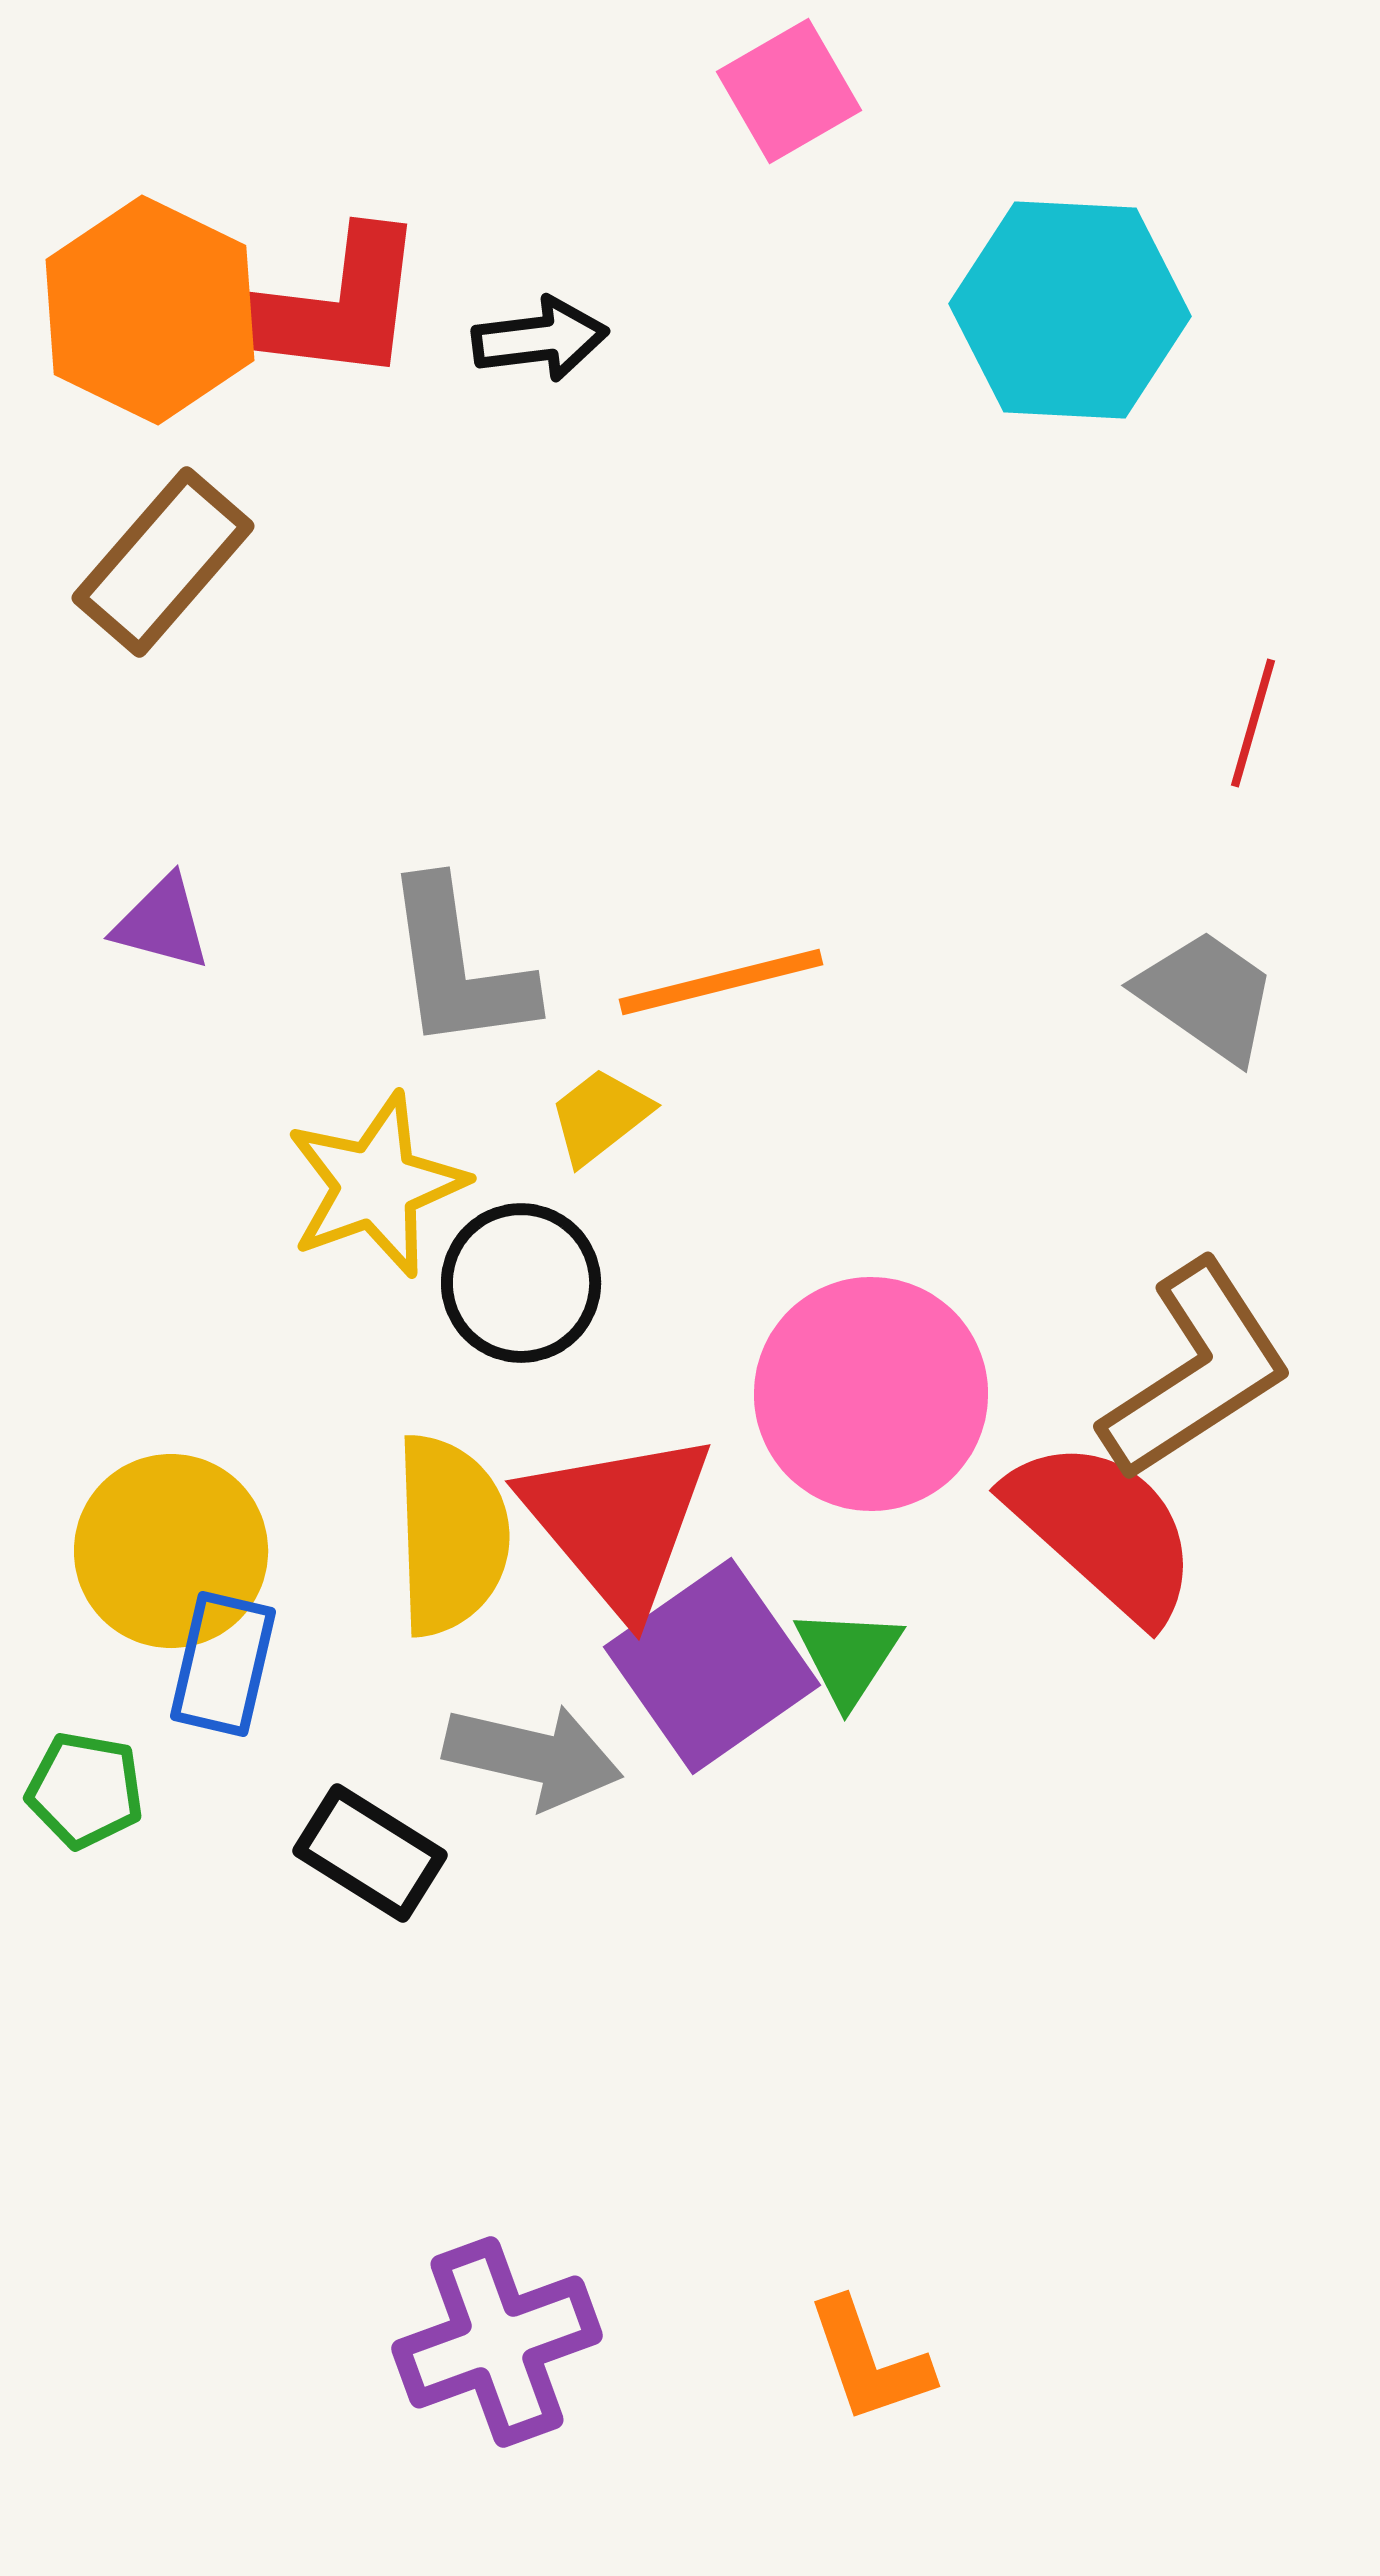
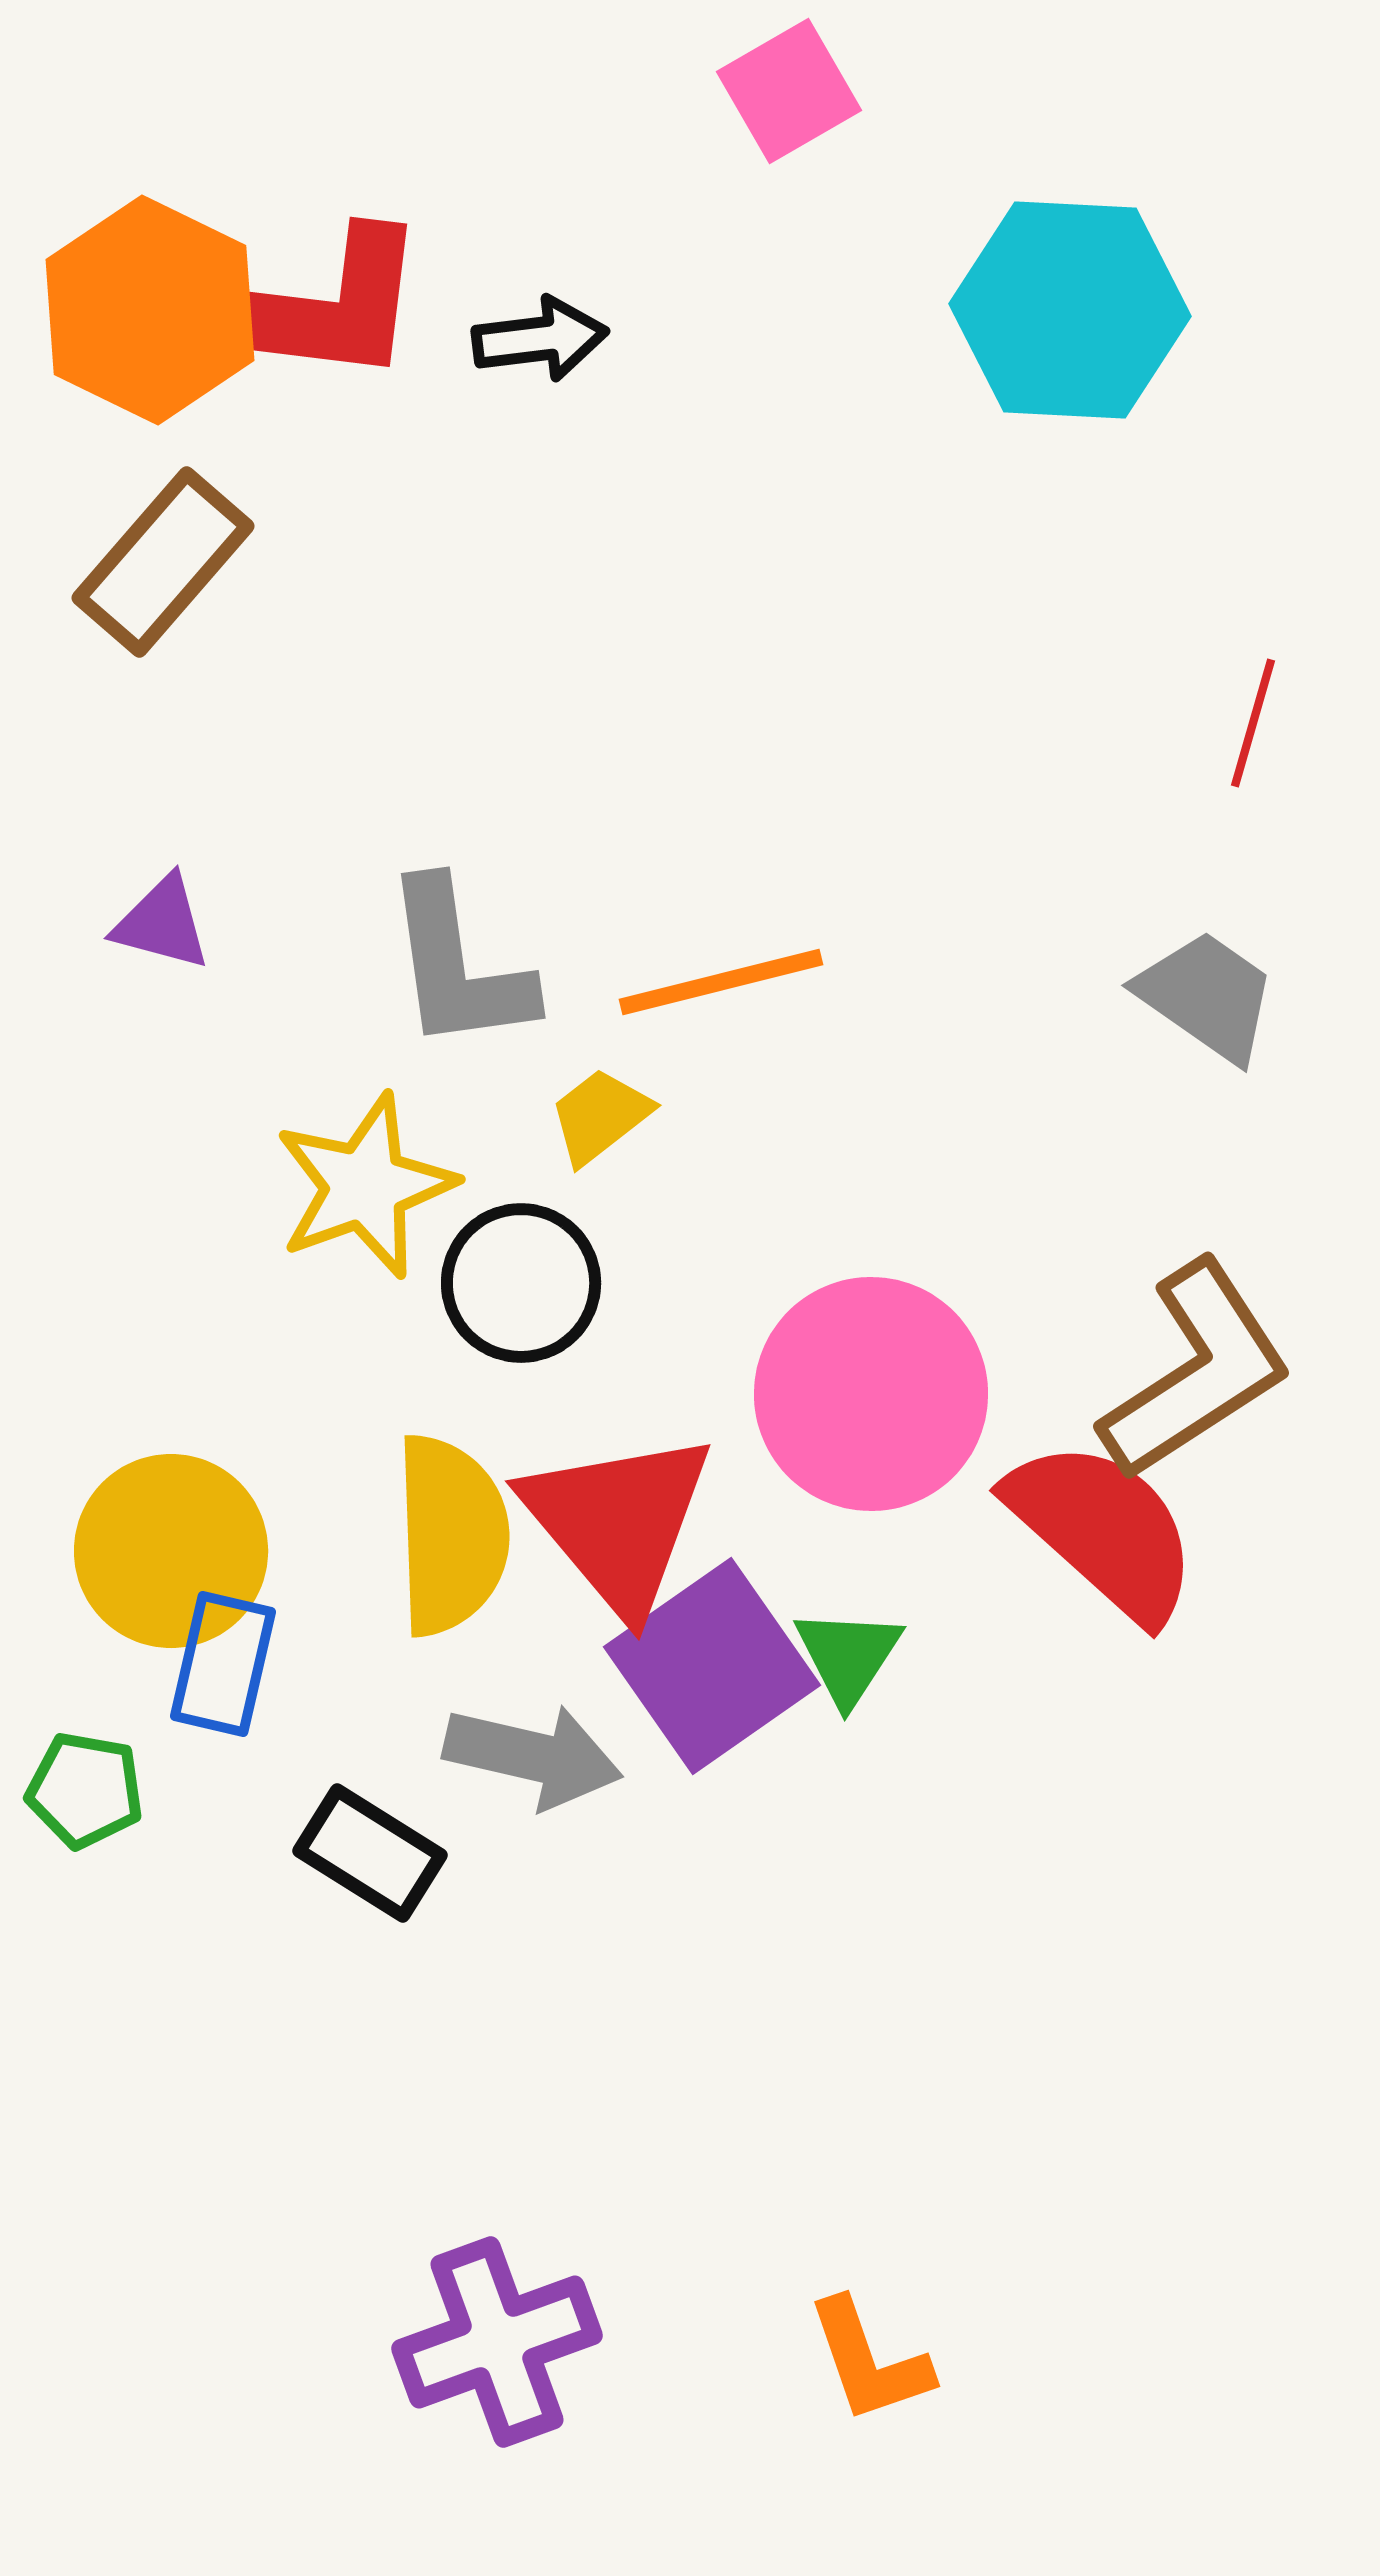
yellow star: moved 11 px left, 1 px down
